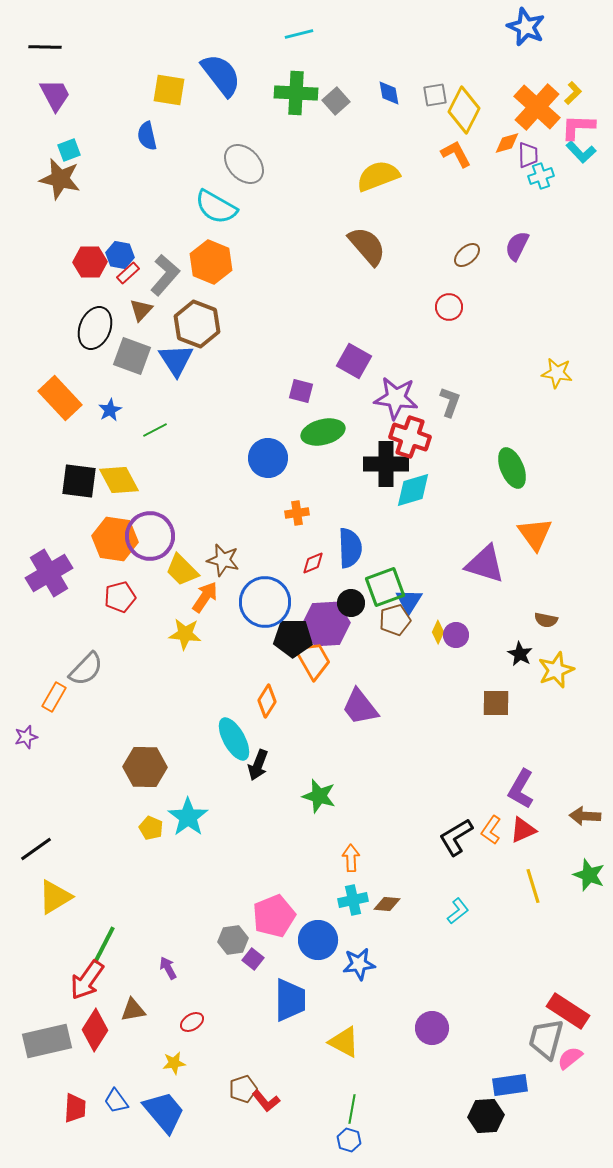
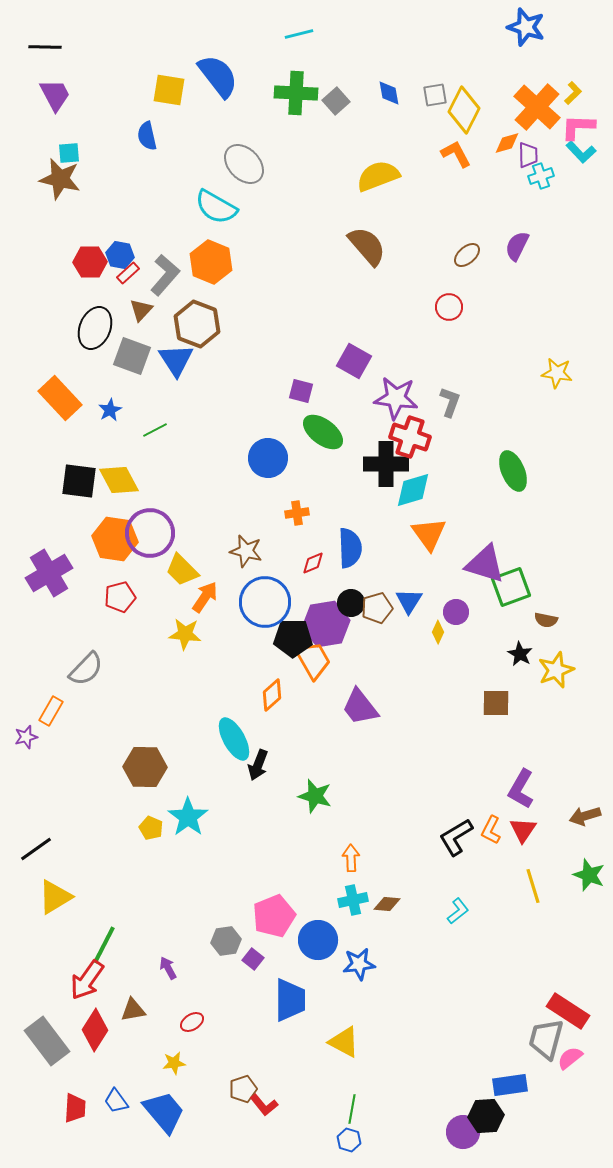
blue star at (526, 27): rotated 6 degrees counterclockwise
blue semicircle at (221, 75): moved 3 px left, 1 px down
cyan square at (69, 150): moved 3 px down; rotated 15 degrees clockwise
green ellipse at (323, 432): rotated 51 degrees clockwise
green ellipse at (512, 468): moved 1 px right, 3 px down
orange triangle at (535, 534): moved 106 px left
purple circle at (150, 536): moved 3 px up
brown star at (223, 560): moved 23 px right, 9 px up
green square at (385, 587): moved 126 px right
brown pentagon at (395, 620): moved 18 px left, 12 px up
purple hexagon at (326, 624): rotated 6 degrees counterclockwise
purple circle at (456, 635): moved 23 px up
orange rectangle at (54, 697): moved 3 px left, 14 px down
orange diamond at (267, 701): moved 5 px right, 6 px up; rotated 16 degrees clockwise
green star at (319, 796): moved 4 px left
brown arrow at (585, 816): rotated 20 degrees counterclockwise
orange L-shape at (491, 830): rotated 8 degrees counterclockwise
red triangle at (523, 830): rotated 32 degrees counterclockwise
gray hexagon at (233, 940): moved 7 px left, 1 px down
purple circle at (432, 1028): moved 31 px right, 104 px down
gray rectangle at (47, 1041): rotated 66 degrees clockwise
red L-shape at (266, 1101): moved 2 px left, 4 px down
